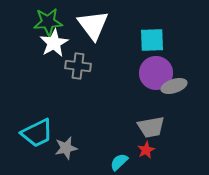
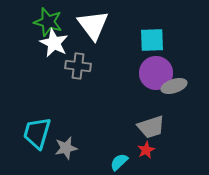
green star: rotated 20 degrees clockwise
white star: rotated 16 degrees counterclockwise
gray trapezoid: rotated 8 degrees counterclockwise
cyan trapezoid: rotated 132 degrees clockwise
